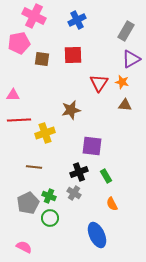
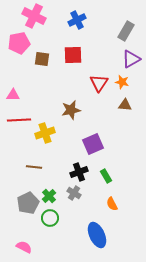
purple square: moved 1 px right, 2 px up; rotated 30 degrees counterclockwise
green cross: rotated 24 degrees clockwise
